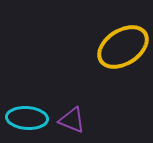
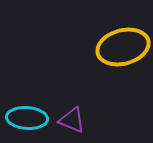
yellow ellipse: rotated 18 degrees clockwise
